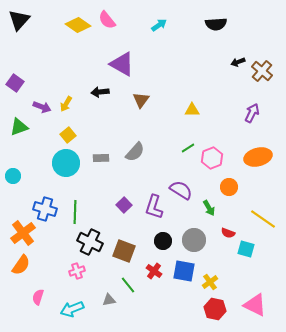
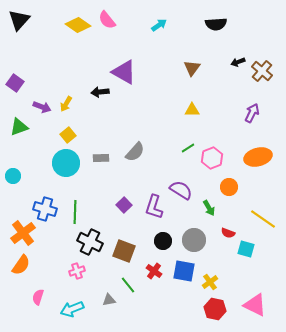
purple triangle at (122, 64): moved 2 px right, 8 px down
brown triangle at (141, 100): moved 51 px right, 32 px up
